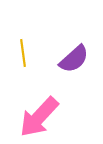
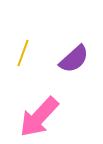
yellow line: rotated 28 degrees clockwise
